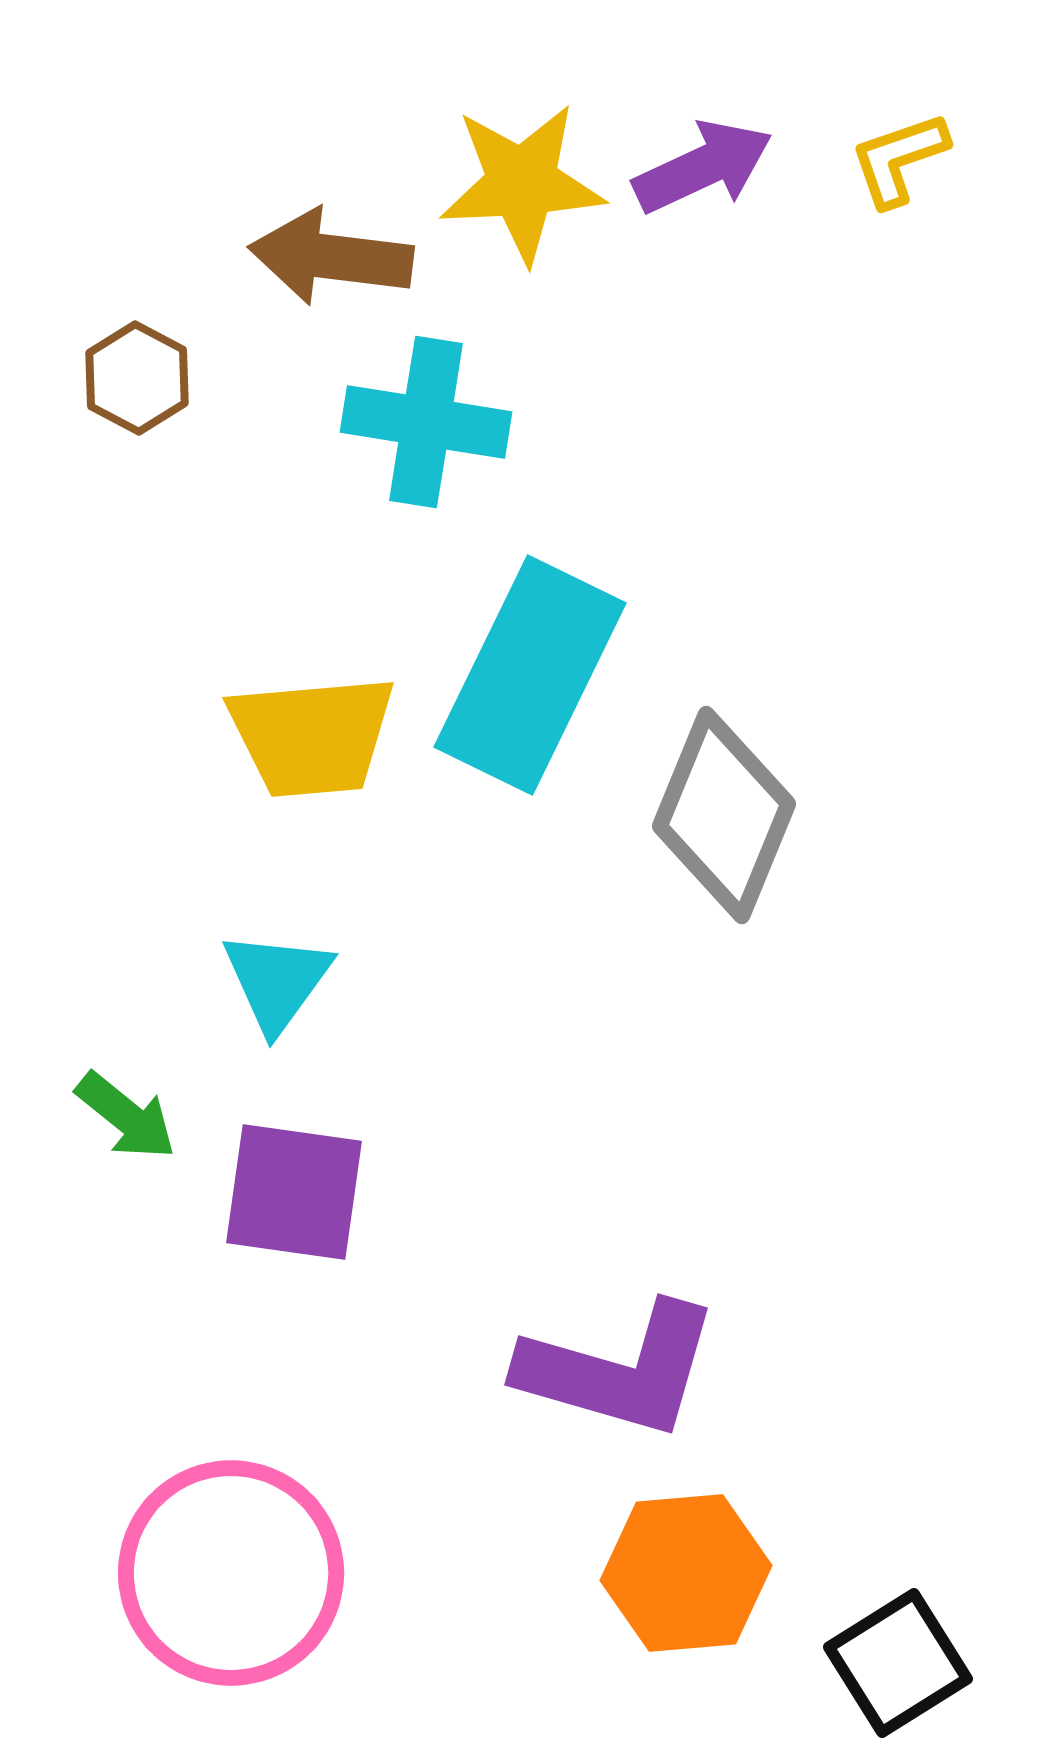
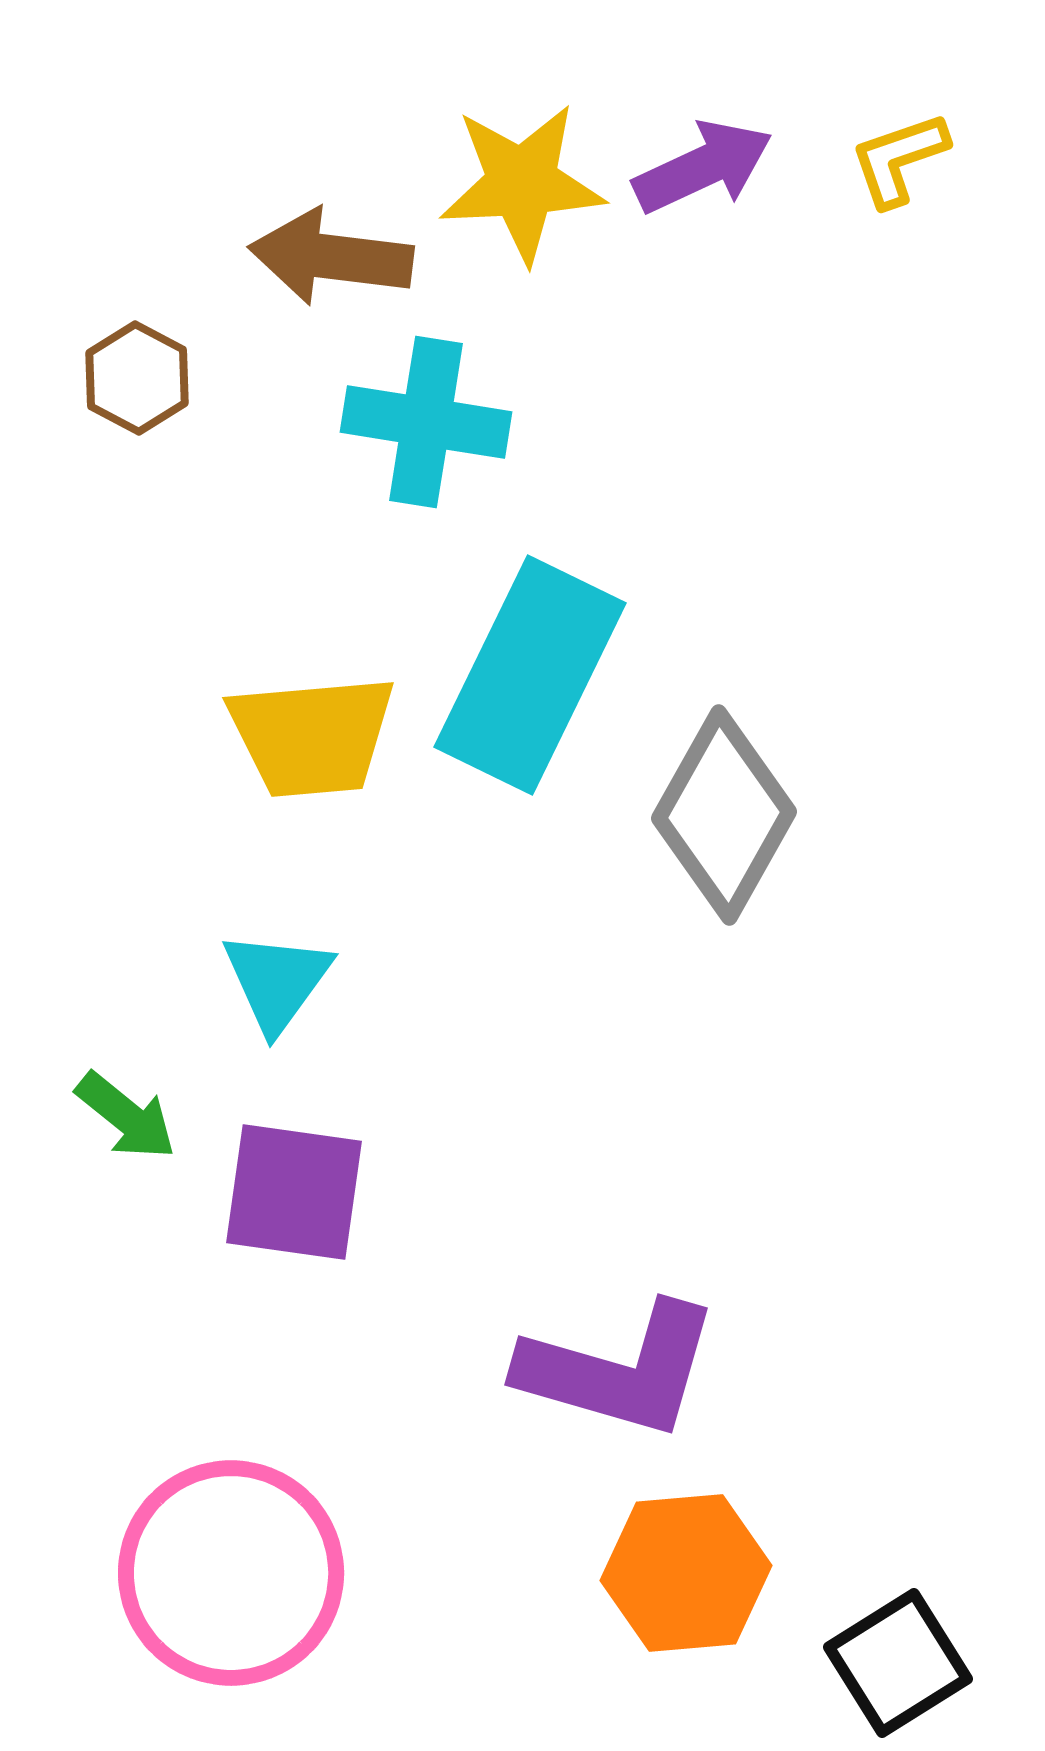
gray diamond: rotated 7 degrees clockwise
